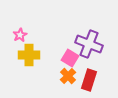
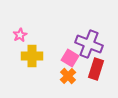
yellow cross: moved 3 px right, 1 px down
red rectangle: moved 7 px right, 11 px up
